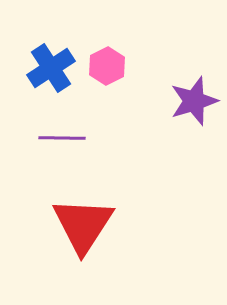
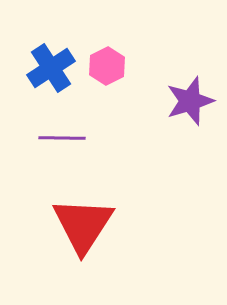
purple star: moved 4 px left
